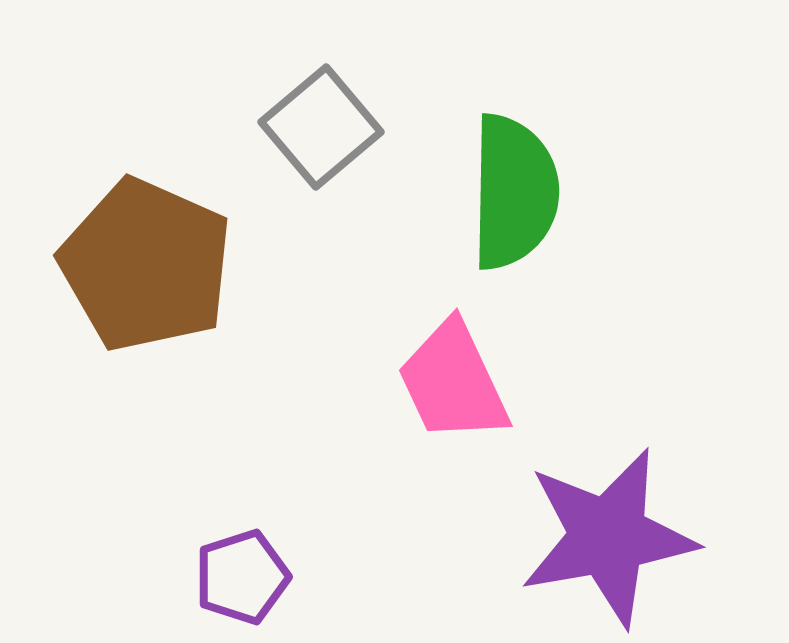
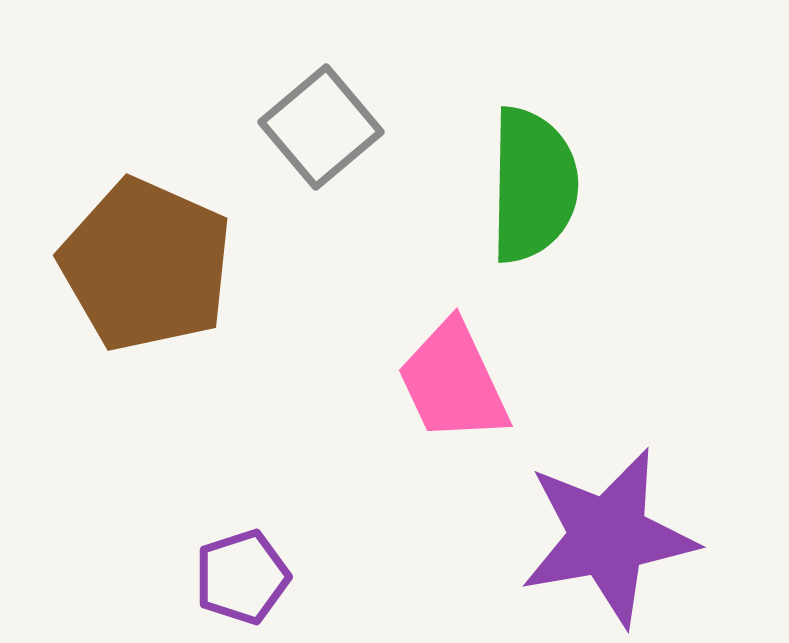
green semicircle: moved 19 px right, 7 px up
